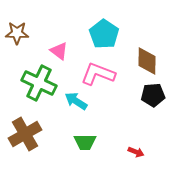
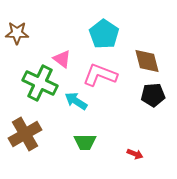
pink triangle: moved 3 px right, 8 px down
brown diamond: rotated 16 degrees counterclockwise
pink L-shape: moved 2 px right, 1 px down
green cross: moved 1 px right
red arrow: moved 1 px left, 2 px down
